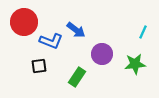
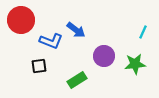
red circle: moved 3 px left, 2 px up
purple circle: moved 2 px right, 2 px down
green rectangle: moved 3 px down; rotated 24 degrees clockwise
